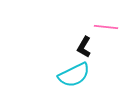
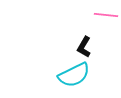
pink line: moved 12 px up
